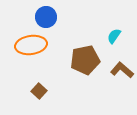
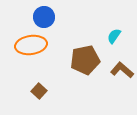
blue circle: moved 2 px left
